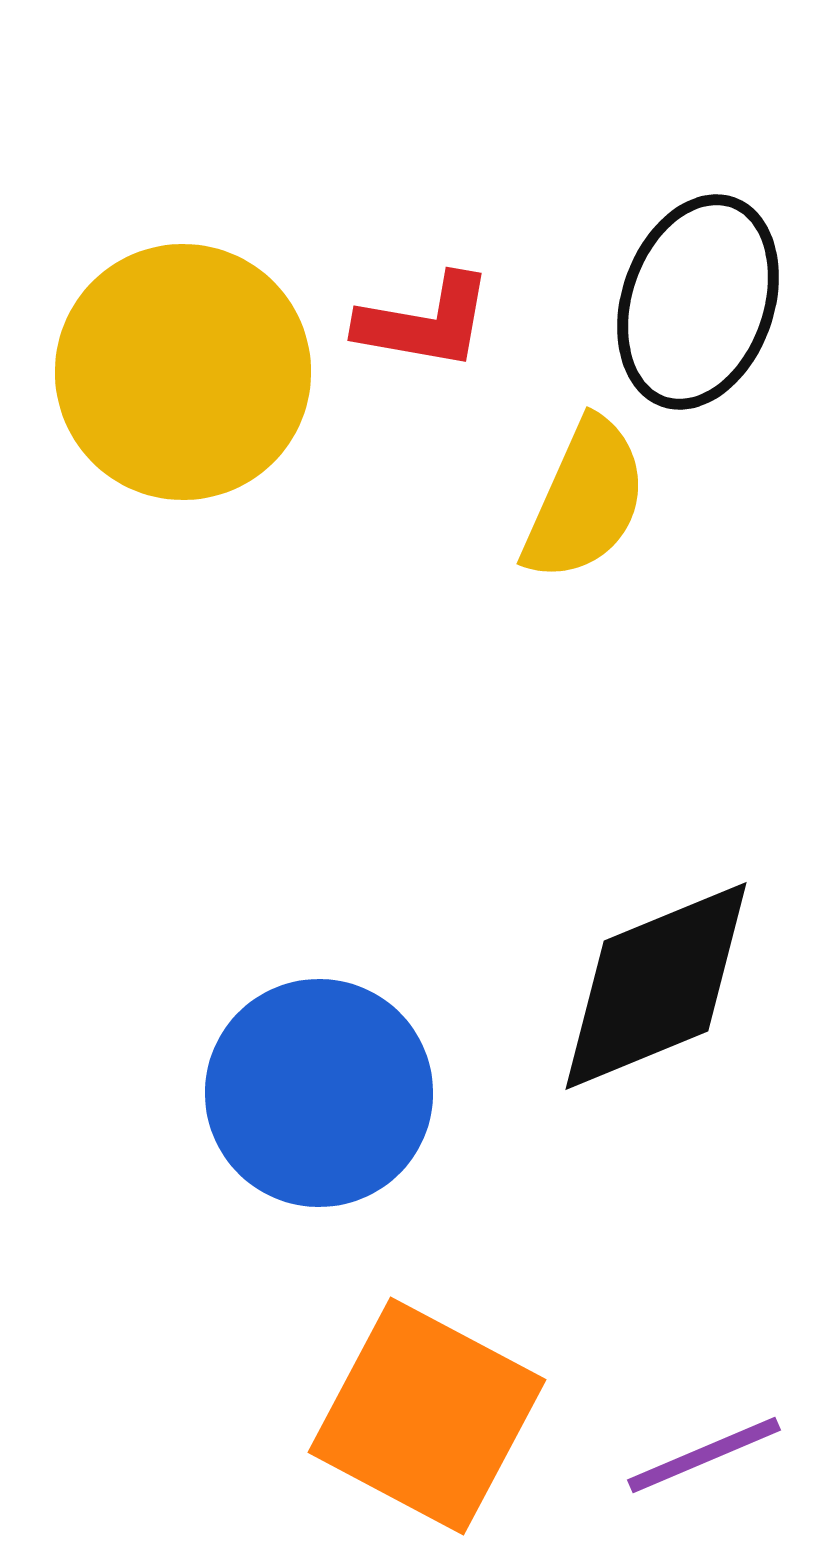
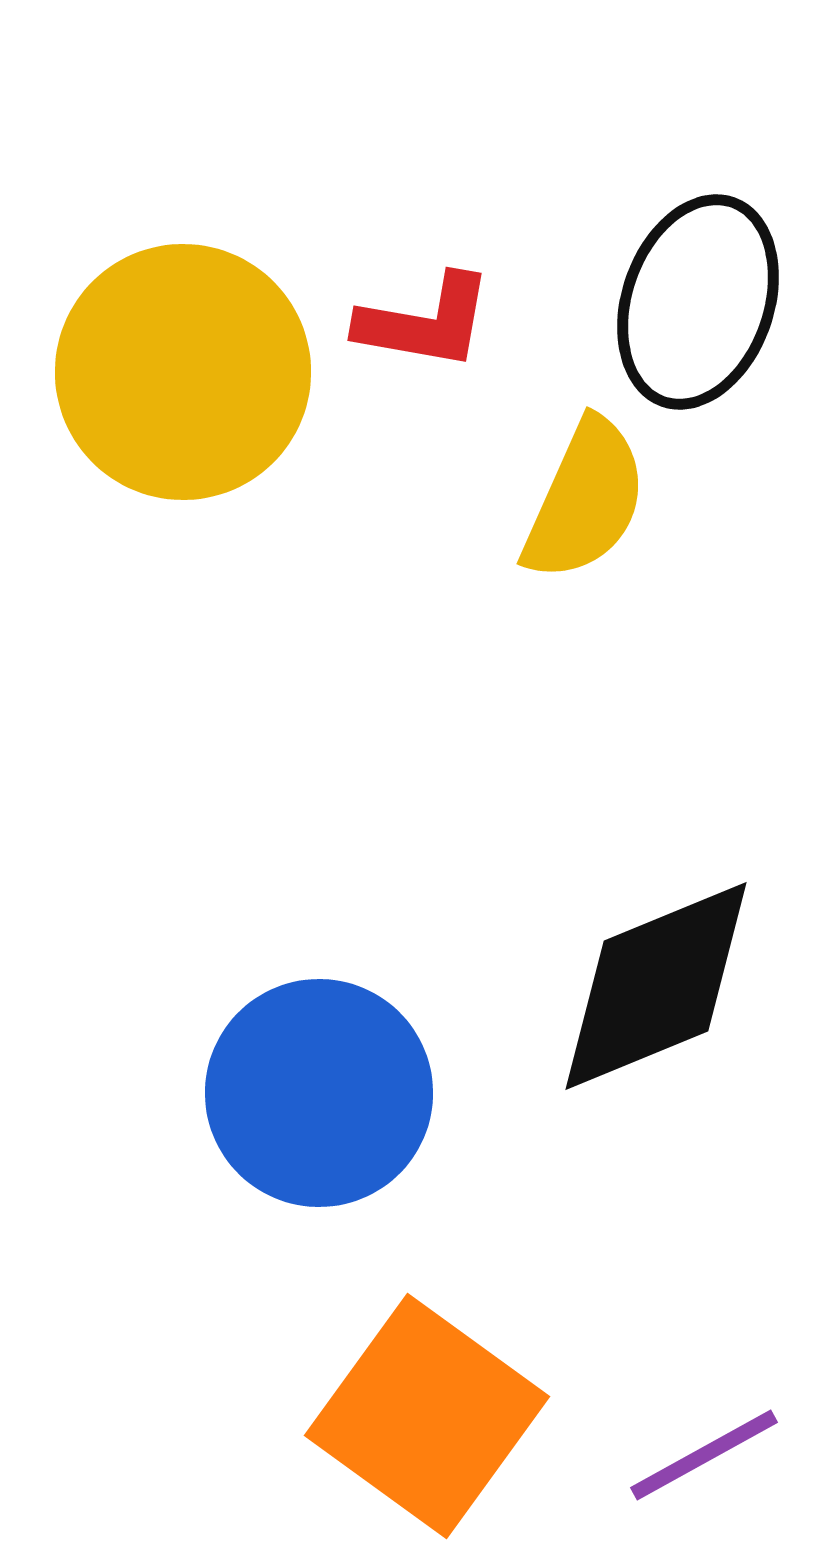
orange square: rotated 8 degrees clockwise
purple line: rotated 6 degrees counterclockwise
